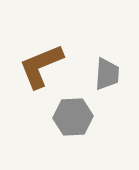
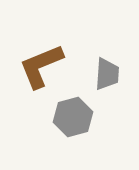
gray hexagon: rotated 12 degrees counterclockwise
